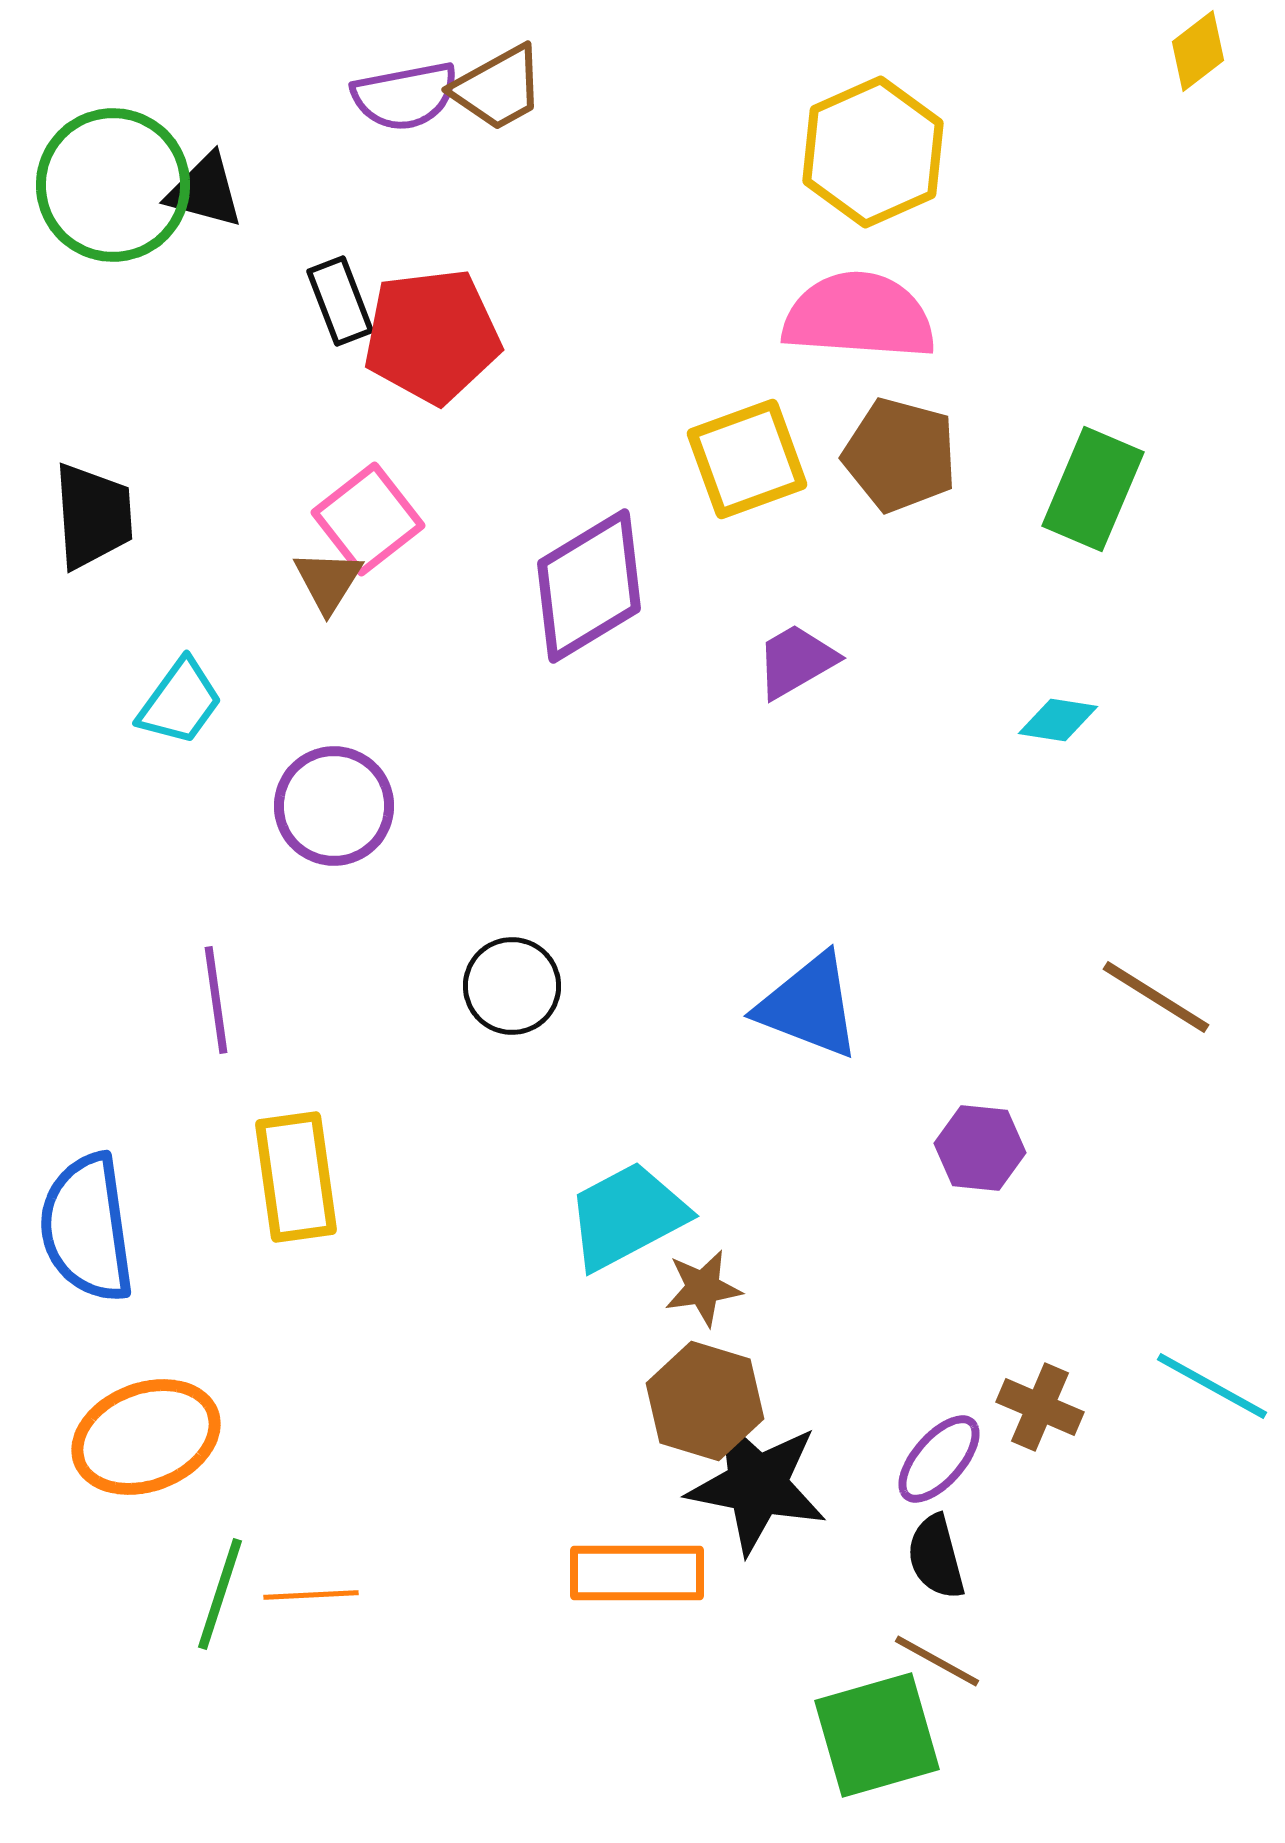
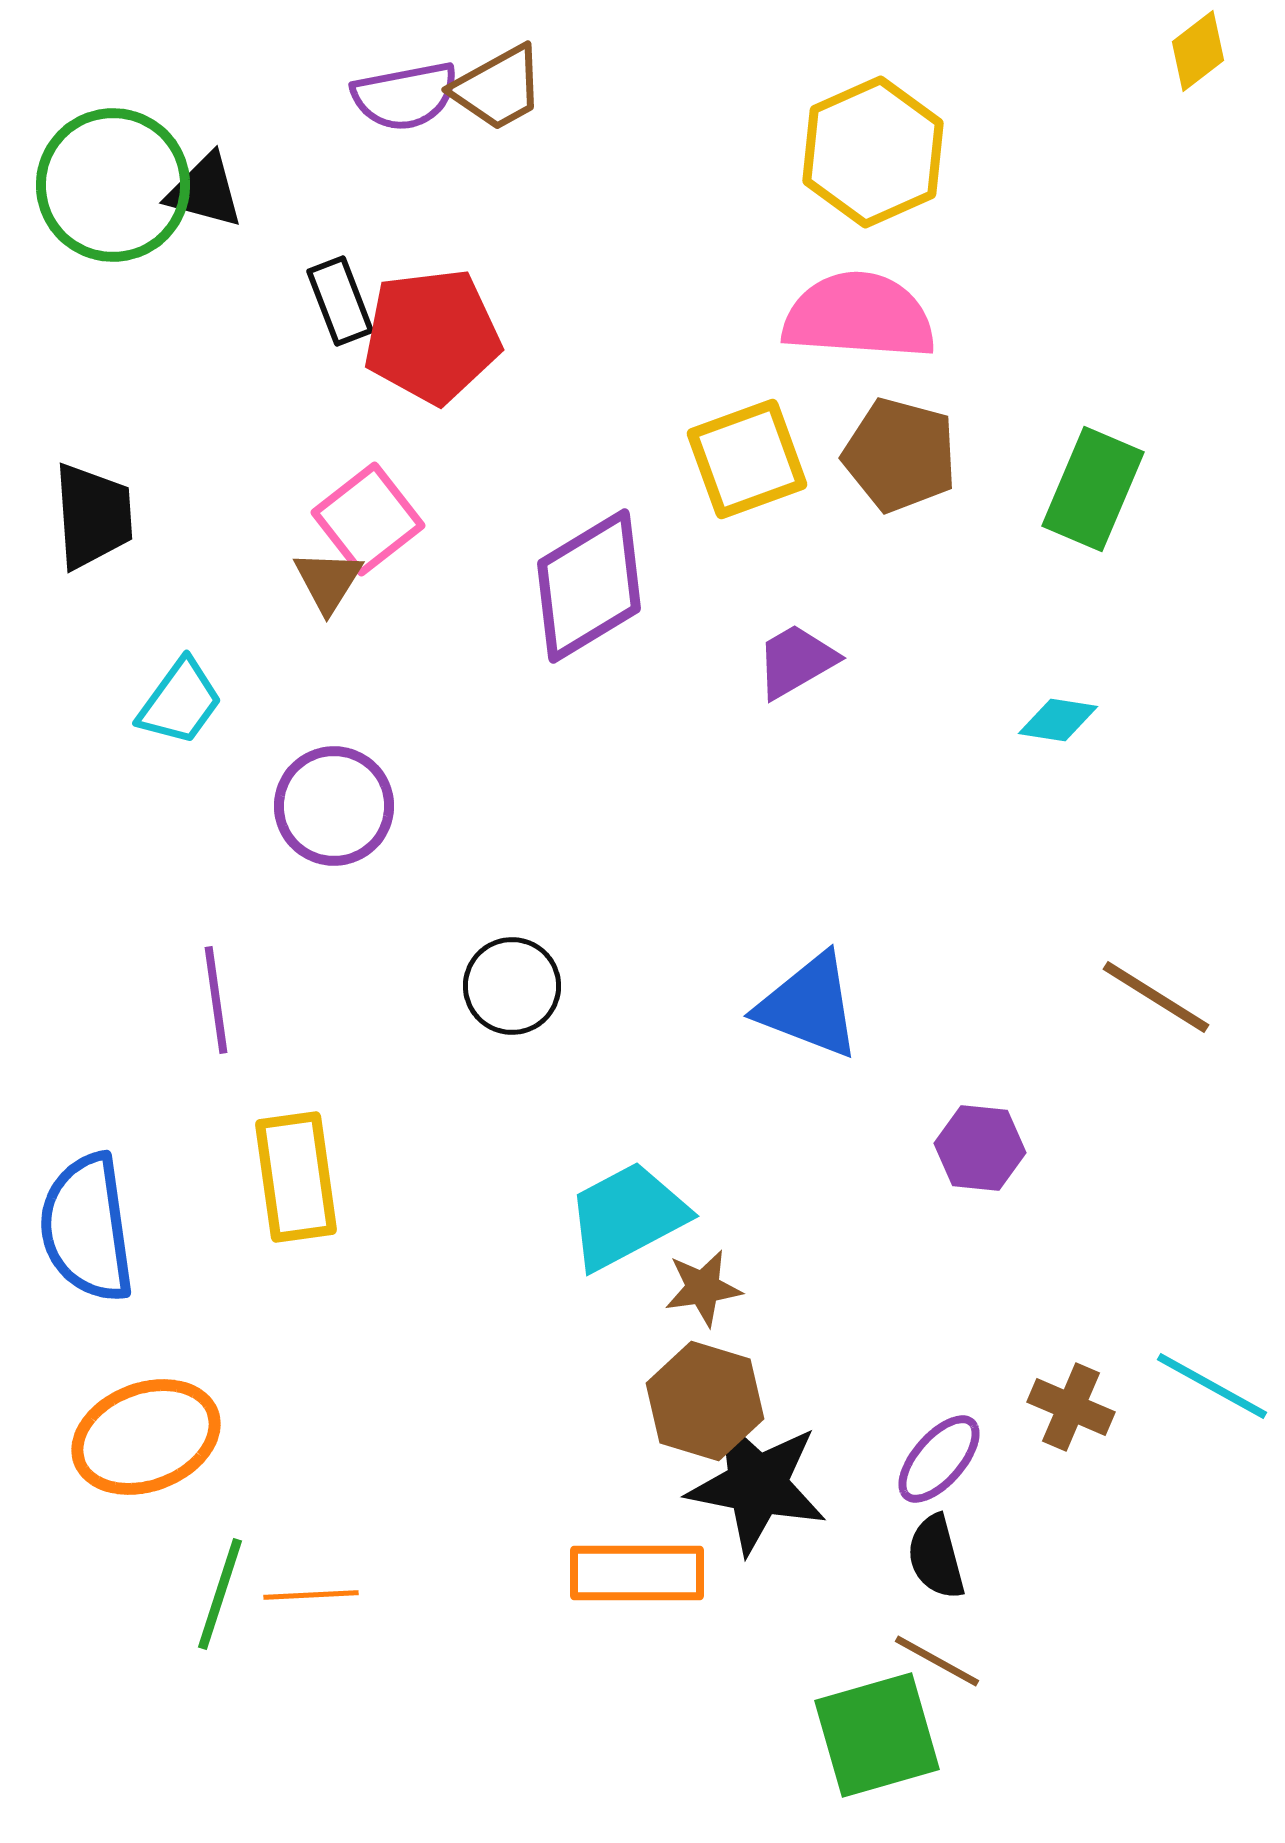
brown cross at (1040, 1407): moved 31 px right
